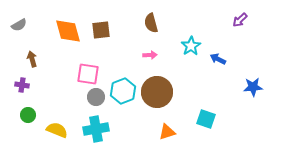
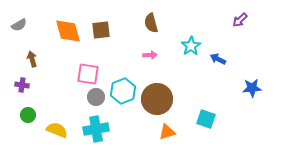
blue star: moved 1 px left, 1 px down
brown circle: moved 7 px down
